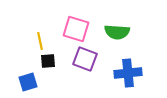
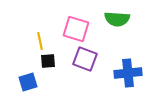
green semicircle: moved 13 px up
